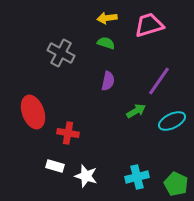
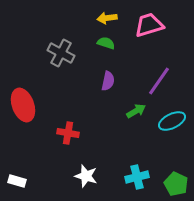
red ellipse: moved 10 px left, 7 px up
white rectangle: moved 38 px left, 15 px down
